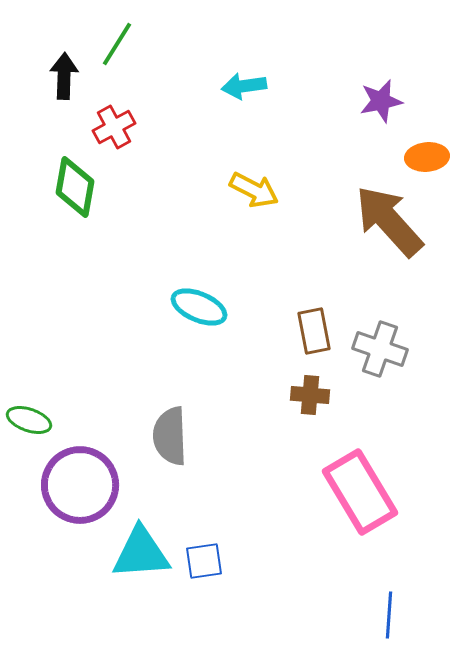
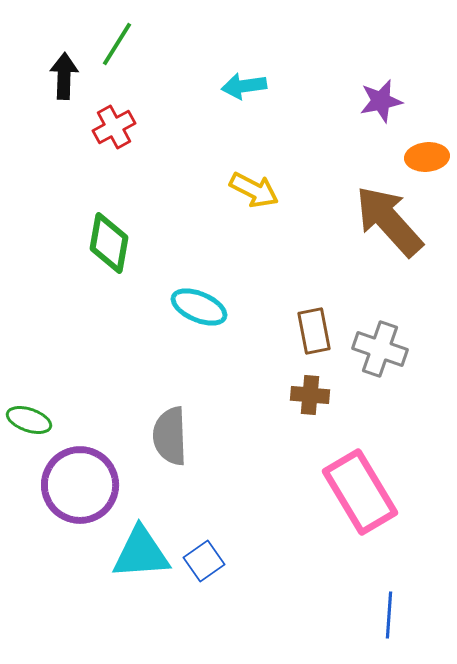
green diamond: moved 34 px right, 56 px down
blue square: rotated 27 degrees counterclockwise
